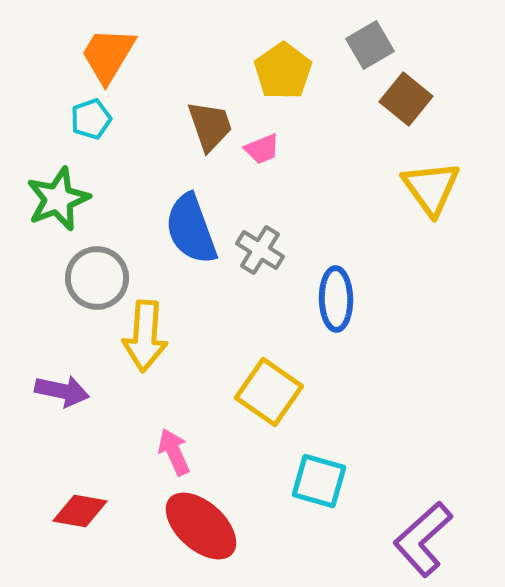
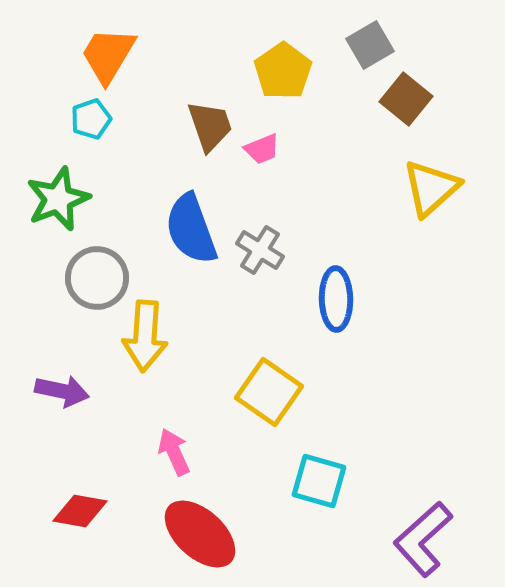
yellow triangle: rotated 24 degrees clockwise
red ellipse: moved 1 px left, 8 px down
